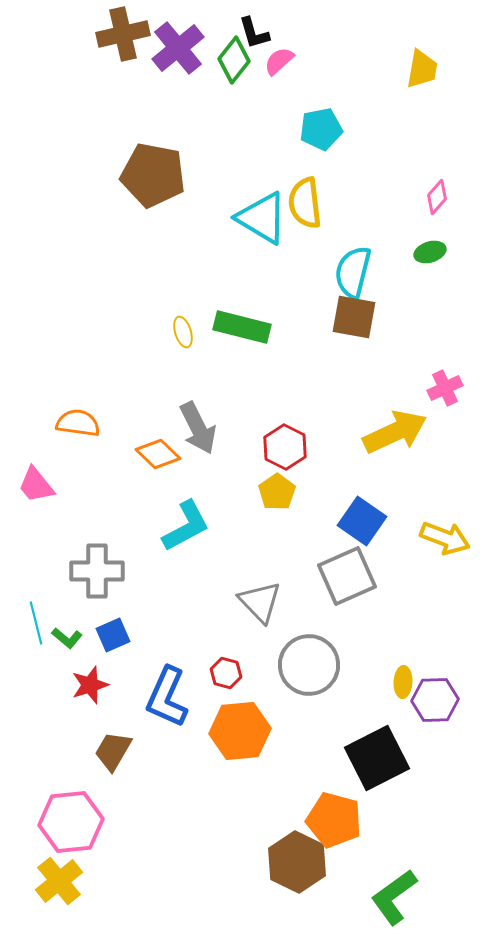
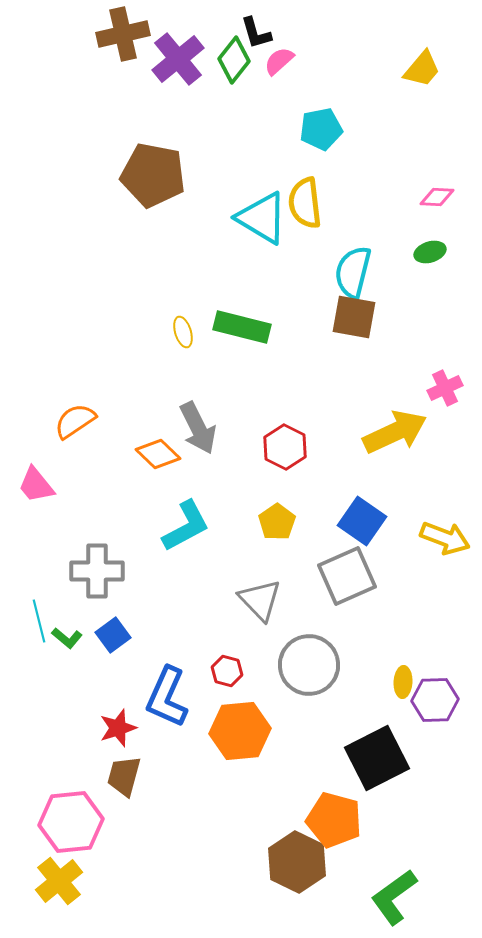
black L-shape at (254, 33): moved 2 px right
purple cross at (178, 48): moved 11 px down
yellow trapezoid at (422, 69): rotated 30 degrees clockwise
pink diamond at (437, 197): rotated 52 degrees clockwise
orange semicircle at (78, 423): moved 3 px left, 2 px up; rotated 42 degrees counterclockwise
yellow pentagon at (277, 492): moved 30 px down
gray triangle at (260, 602): moved 2 px up
cyan line at (36, 623): moved 3 px right, 2 px up
blue square at (113, 635): rotated 12 degrees counterclockwise
red hexagon at (226, 673): moved 1 px right, 2 px up
red star at (90, 685): moved 28 px right, 43 px down
brown trapezoid at (113, 751): moved 11 px right, 25 px down; rotated 15 degrees counterclockwise
